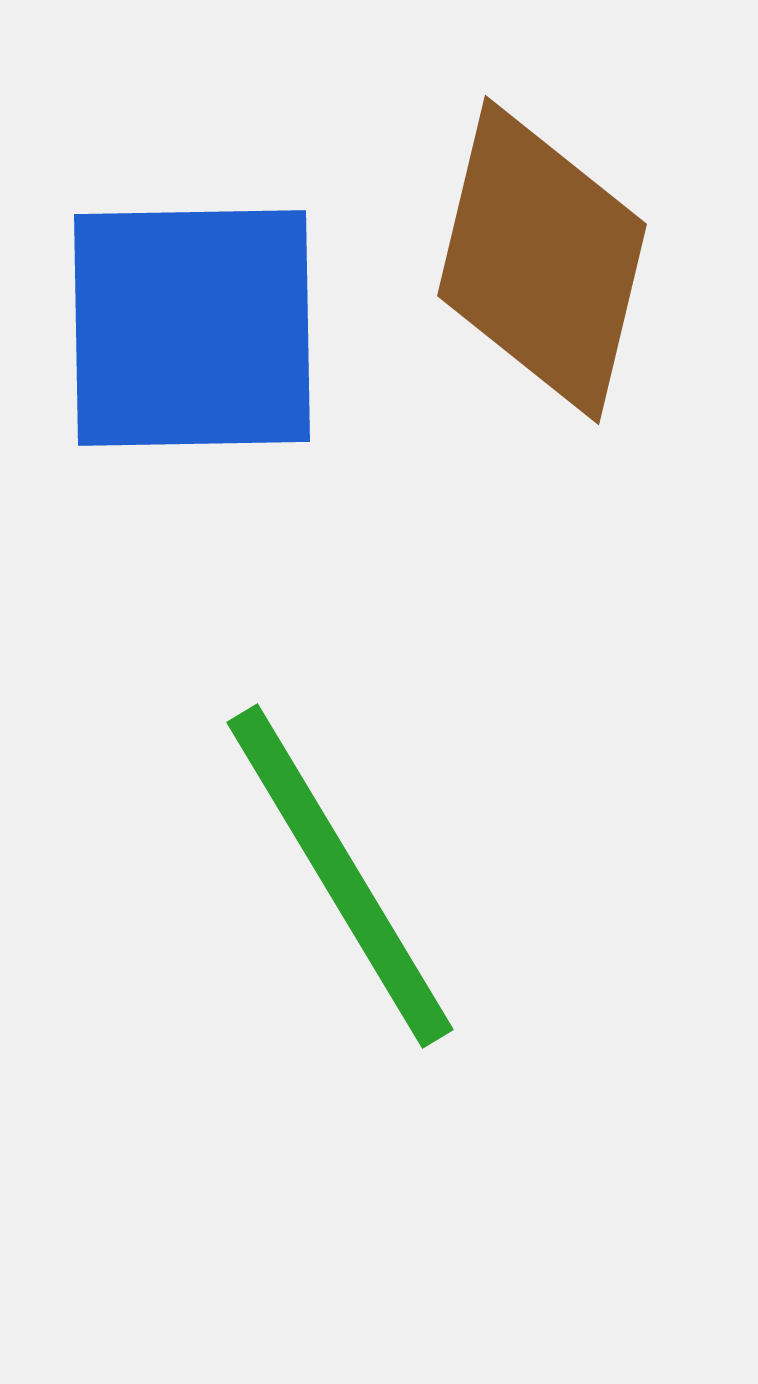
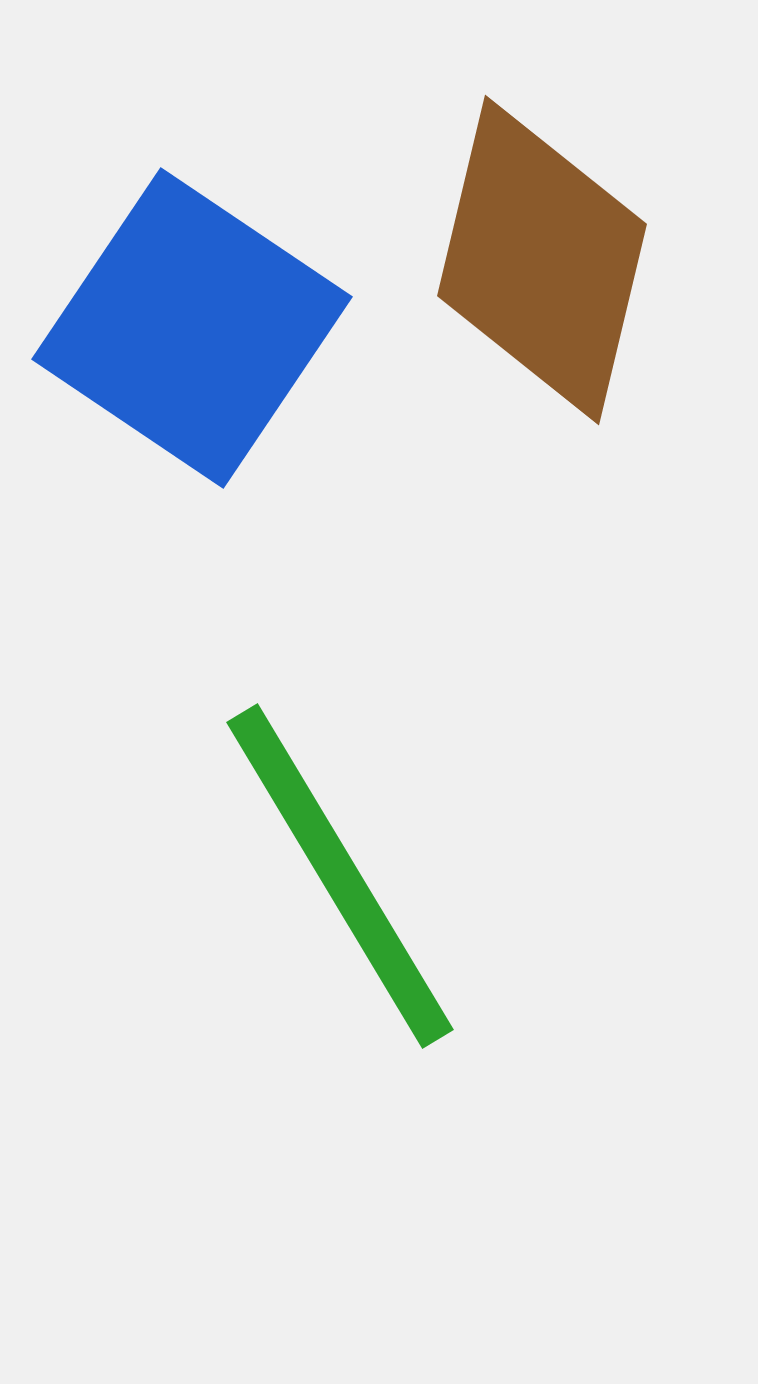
blue square: rotated 35 degrees clockwise
